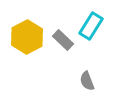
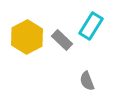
gray rectangle: moved 1 px left
